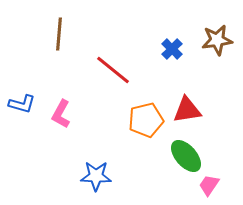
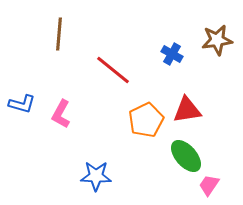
blue cross: moved 5 px down; rotated 15 degrees counterclockwise
orange pentagon: rotated 12 degrees counterclockwise
